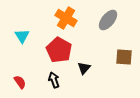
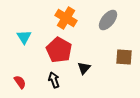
cyan triangle: moved 2 px right, 1 px down
